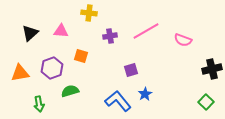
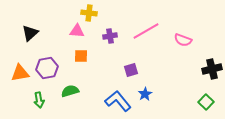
pink triangle: moved 16 px right
orange square: rotated 16 degrees counterclockwise
purple hexagon: moved 5 px left; rotated 10 degrees clockwise
green arrow: moved 4 px up
